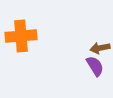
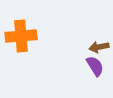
brown arrow: moved 1 px left, 1 px up
